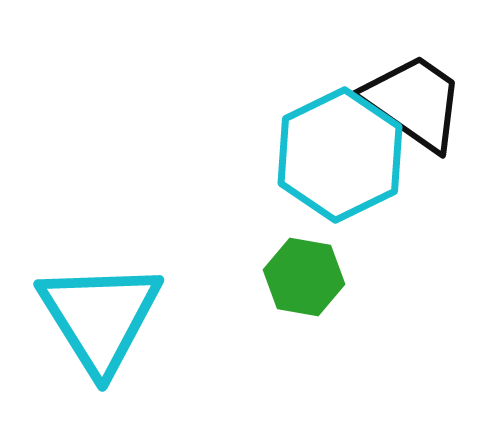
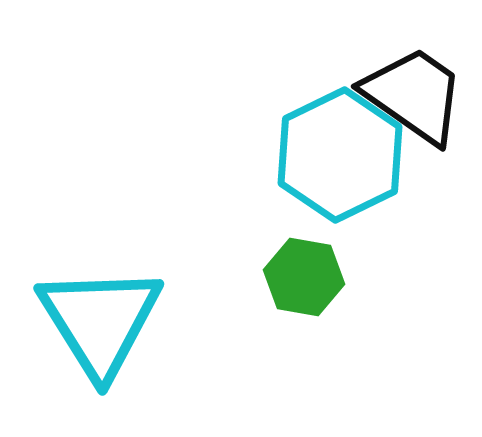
black trapezoid: moved 7 px up
cyan triangle: moved 4 px down
